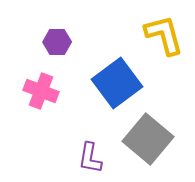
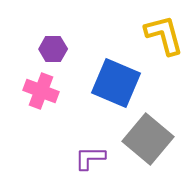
purple hexagon: moved 4 px left, 7 px down
blue square: moved 1 px left; rotated 30 degrees counterclockwise
purple L-shape: rotated 80 degrees clockwise
